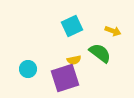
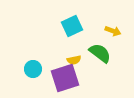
cyan circle: moved 5 px right
